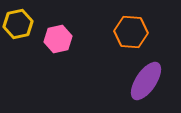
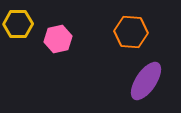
yellow hexagon: rotated 12 degrees clockwise
